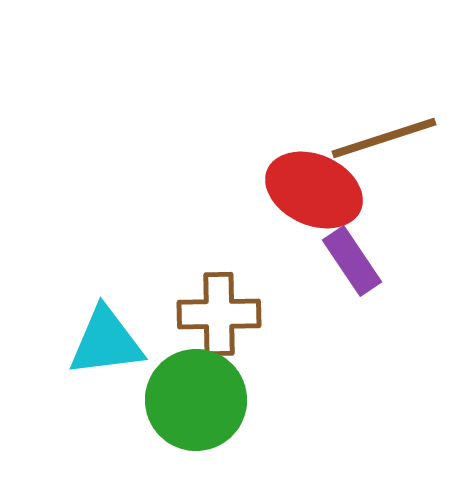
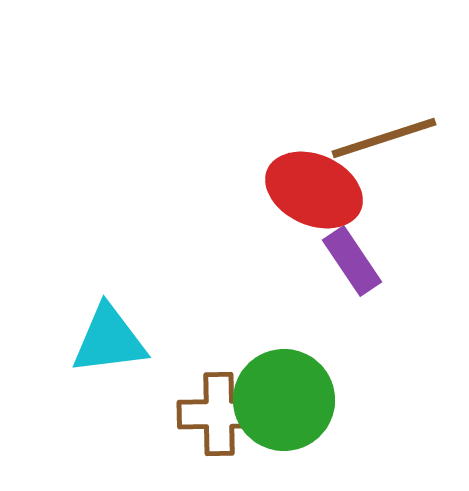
brown cross: moved 100 px down
cyan triangle: moved 3 px right, 2 px up
green circle: moved 88 px right
